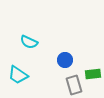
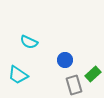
green rectangle: rotated 35 degrees counterclockwise
